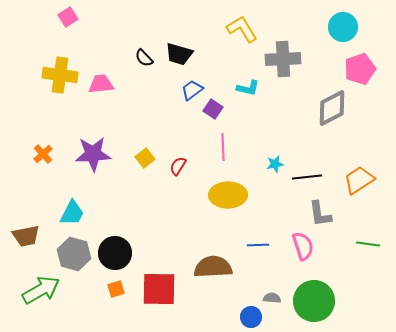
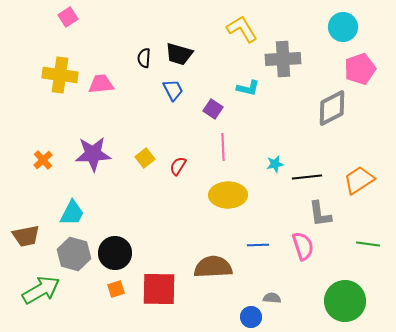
black semicircle: rotated 48 degrees clockwise
blue trapezoid: moved 19 px left; rotated 100 degrees clockwise
orange cross: moved 6 px down
green circle: moved 31 px right
